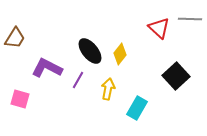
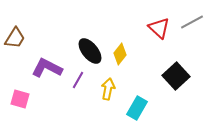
gray line: moved 2 px right, 3 px down; rotated 30 degrees counterclockwise
